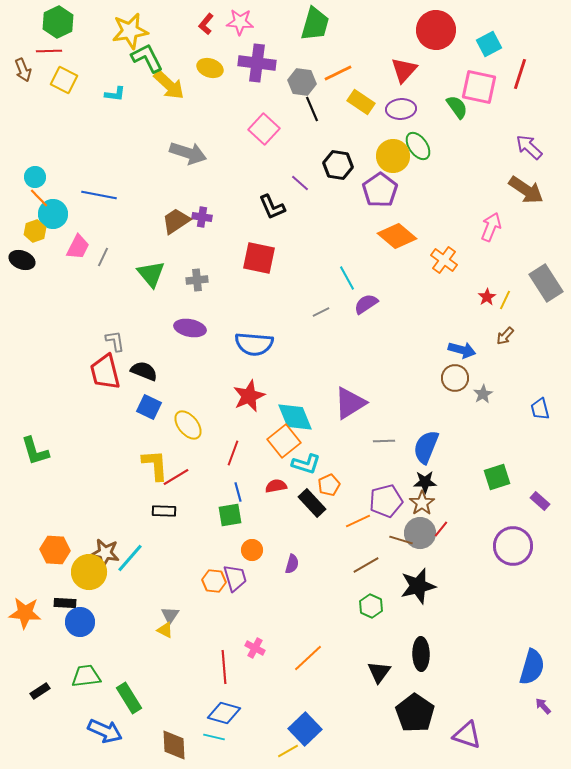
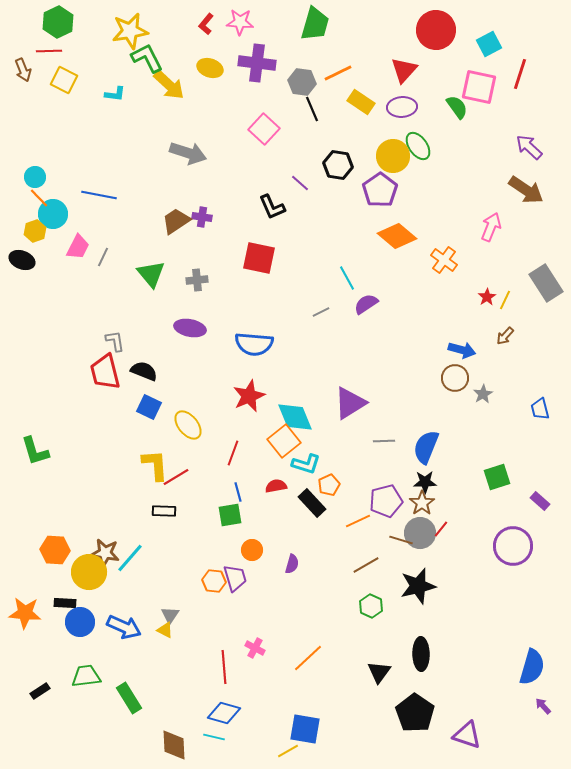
purple ellipse at (401, 109): moved 1 px right, 2 px up
blue square at (305, 729): rotated 36 degrees counterclockwise
blue arrow at (105, 731): moved 19 px right, 104 px up
